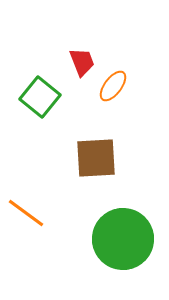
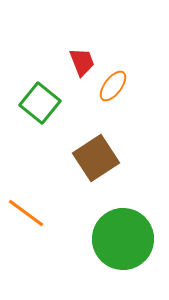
green square: moved 6 px down
brown square: rotated 30 degrees counterclockwise
